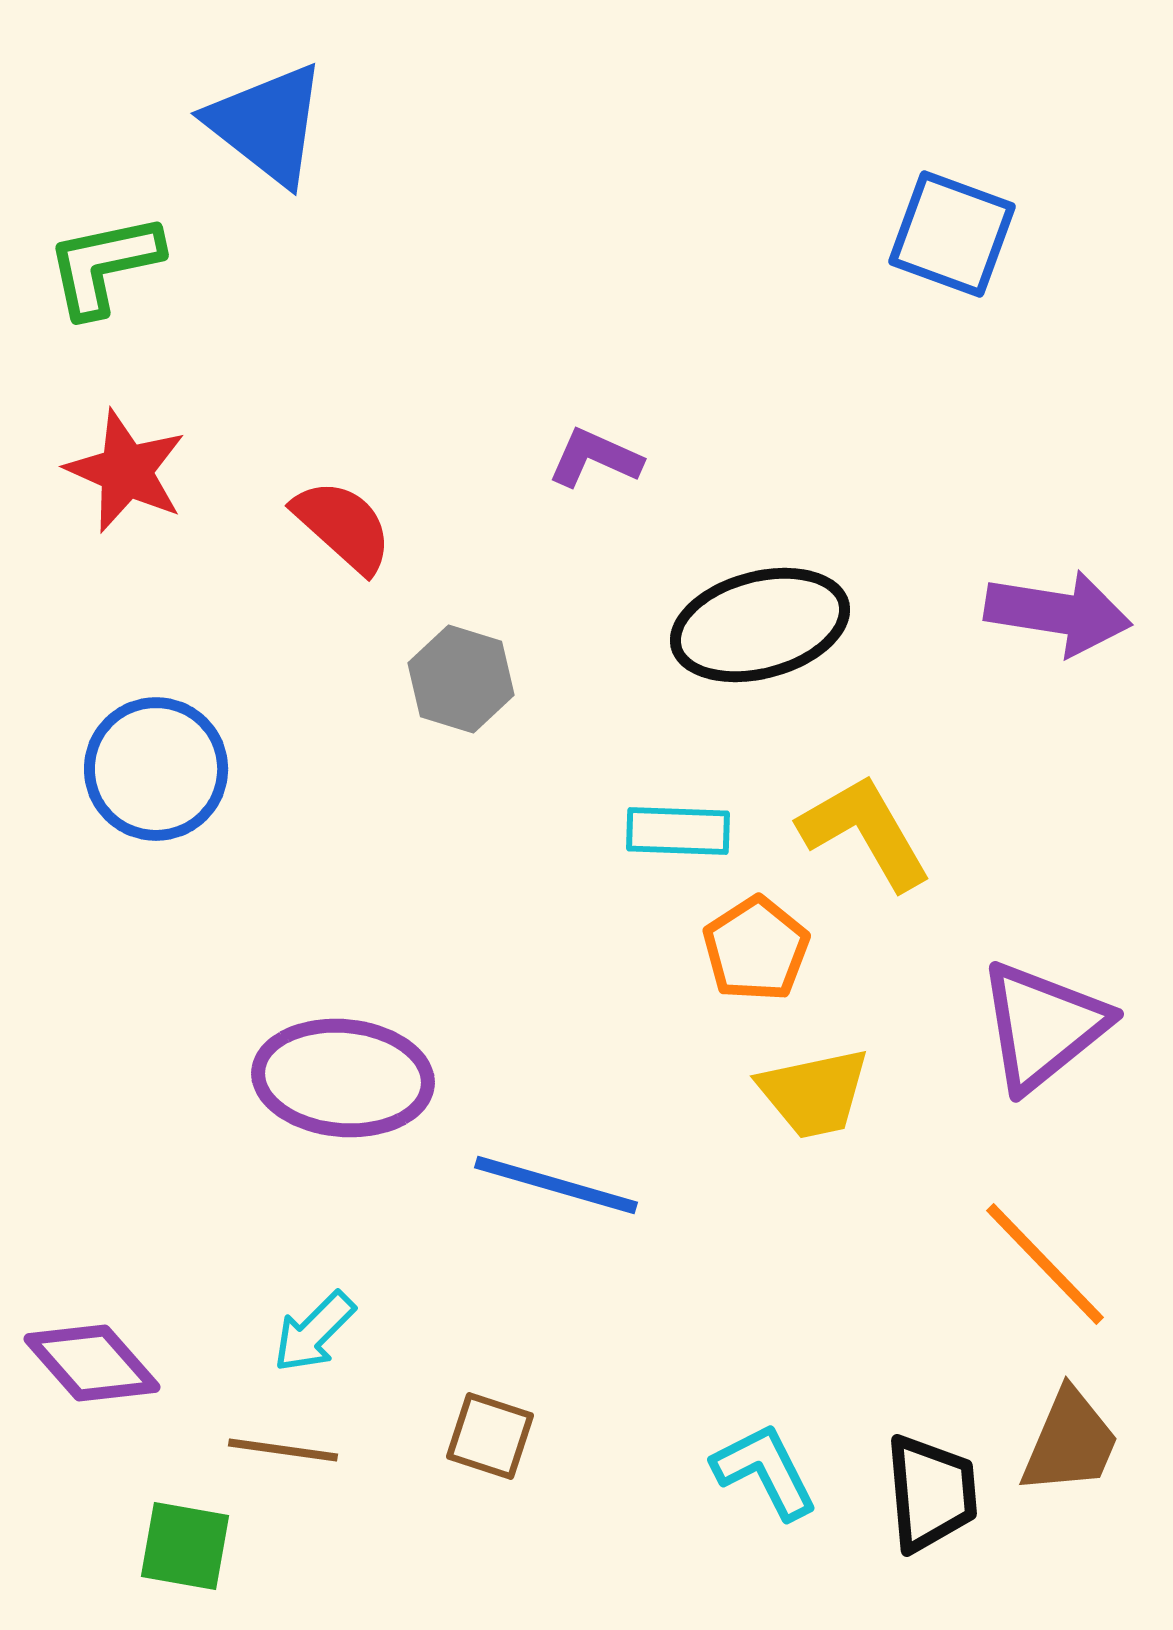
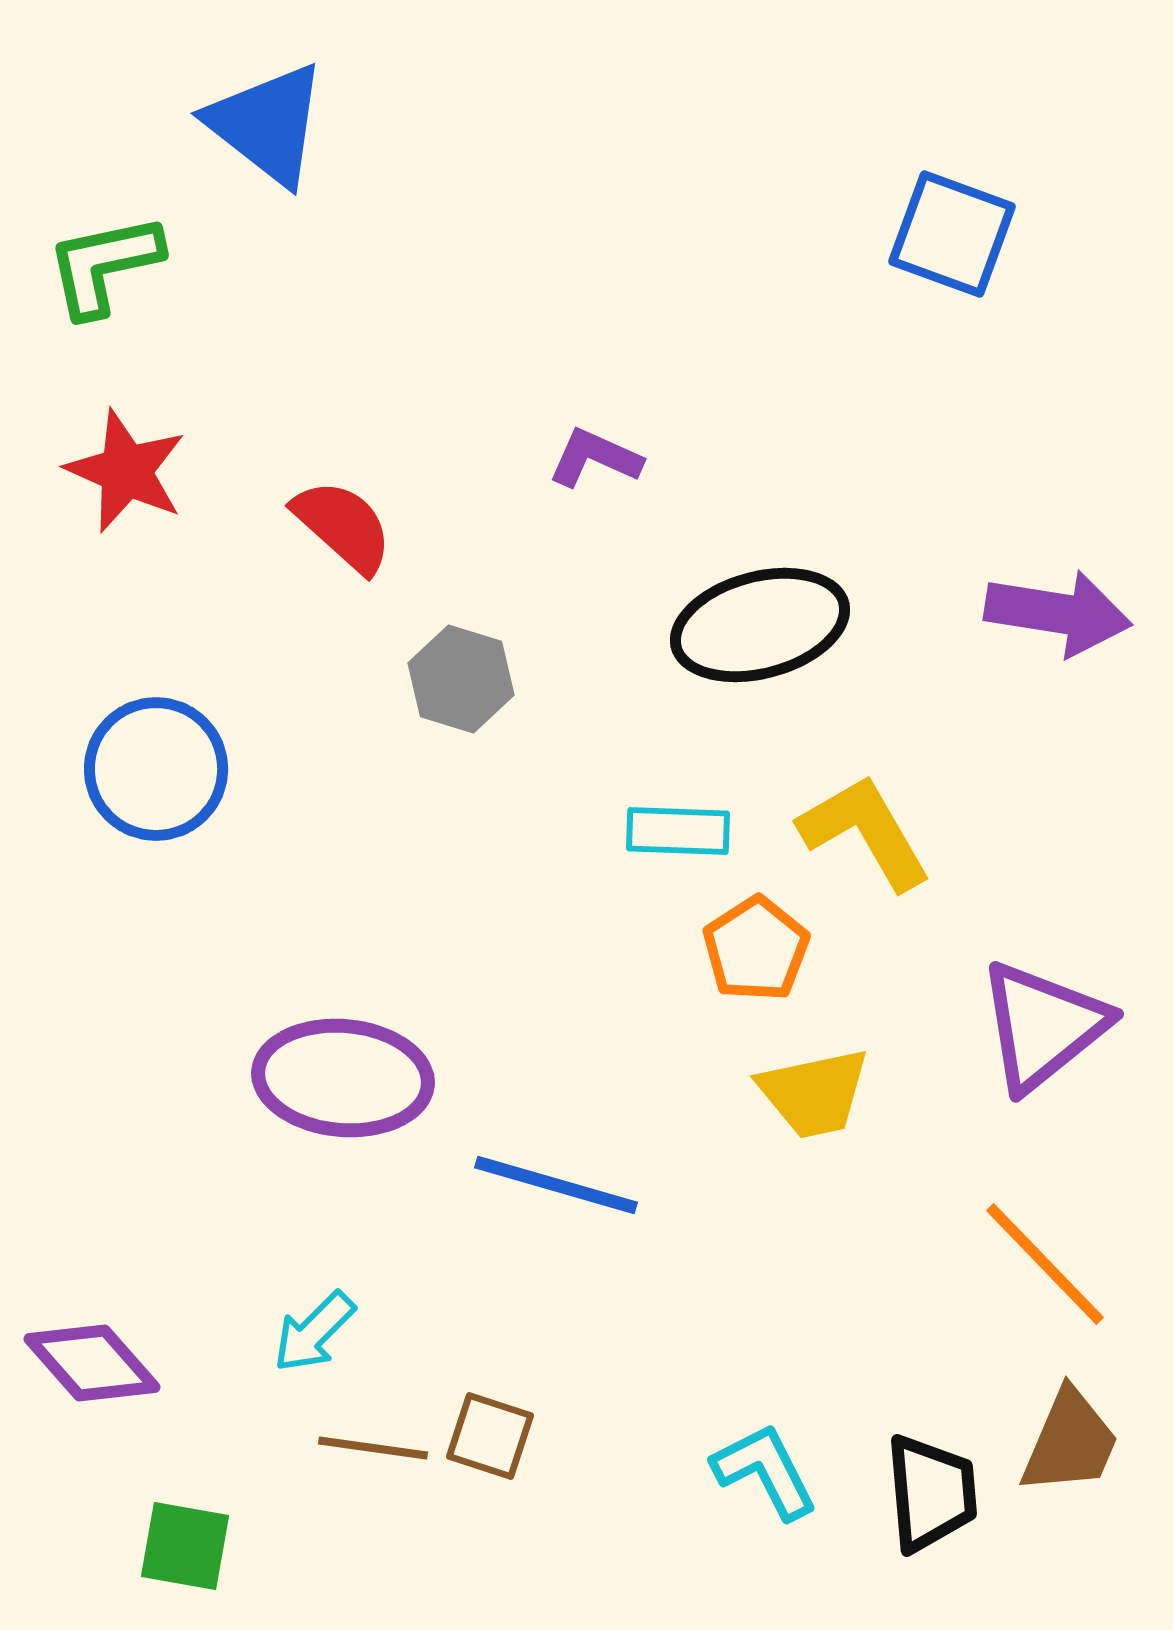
brown line: moved 90 px right, 2 px up
